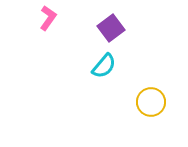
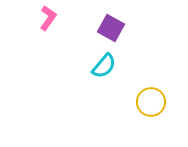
purple square: rotated 24 degrees counterclockwise
